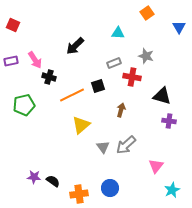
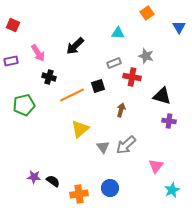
pink arrow: moved 3 px right, 7 px up
yellow triangle: moved 1 px left, 4 px down
